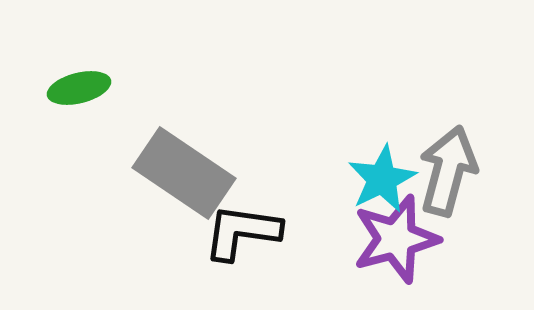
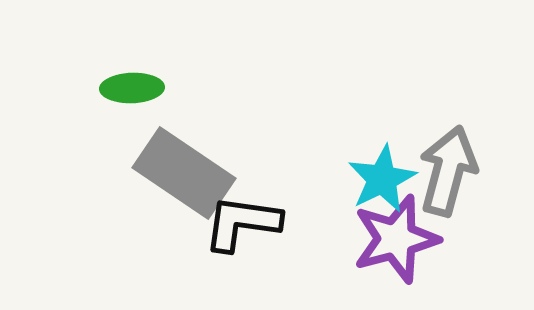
green ellipse: moved 53 px right; rotated 12 degrees clockwise
black L-shape: moved 9 px up
